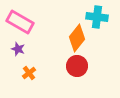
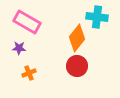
pink rectangle: moved 7 px right
purple star: moved 1 px right, 1 px up; rotated 16 degrees counterclockwise
orange cross: rotated 16 degrees clockwise
